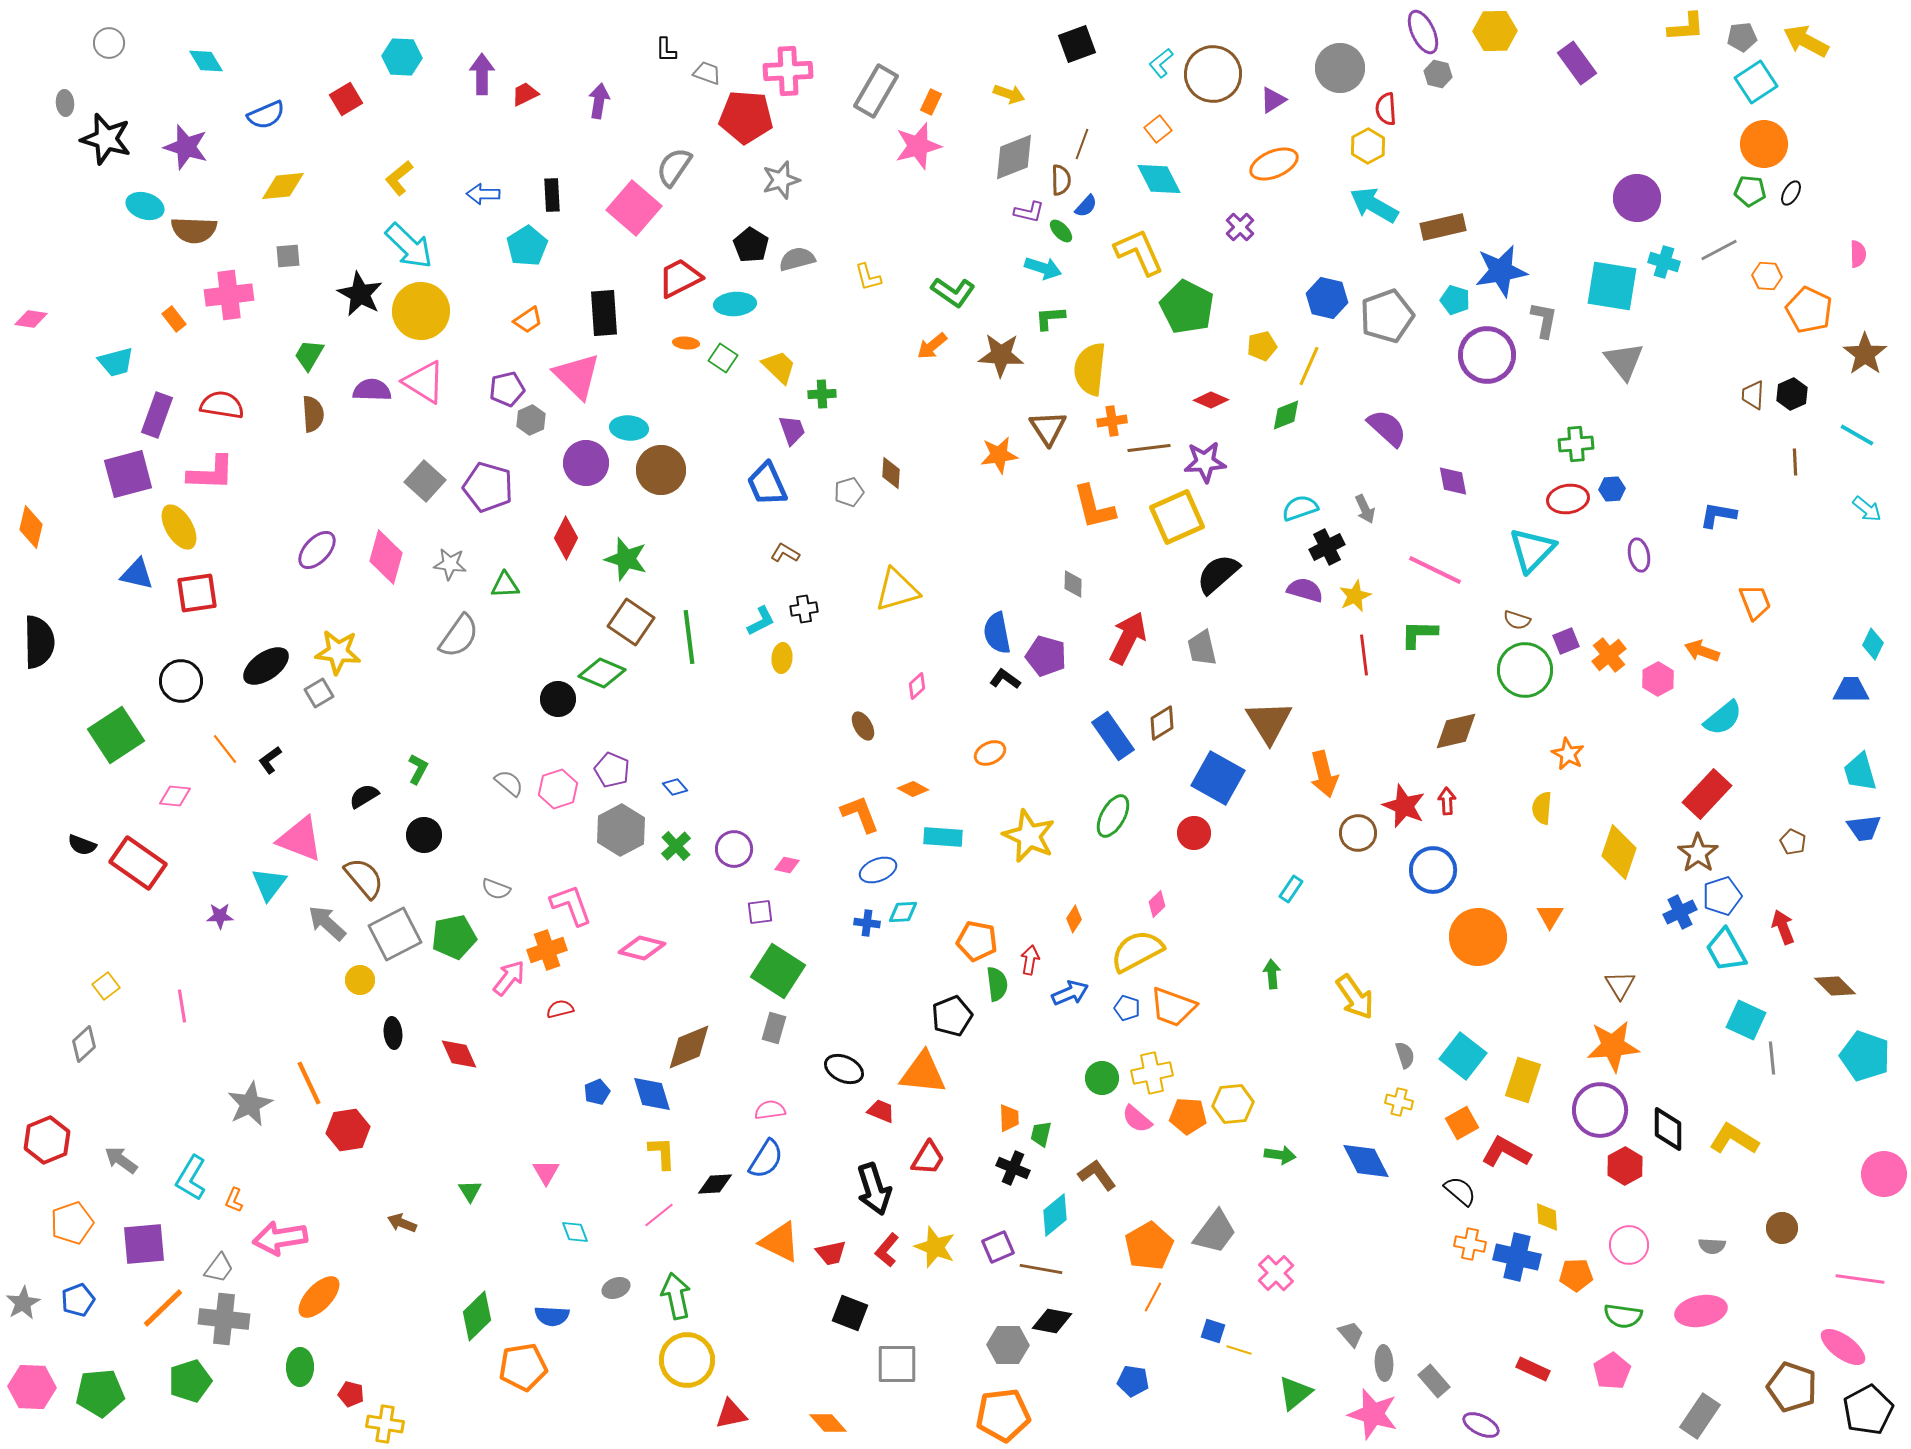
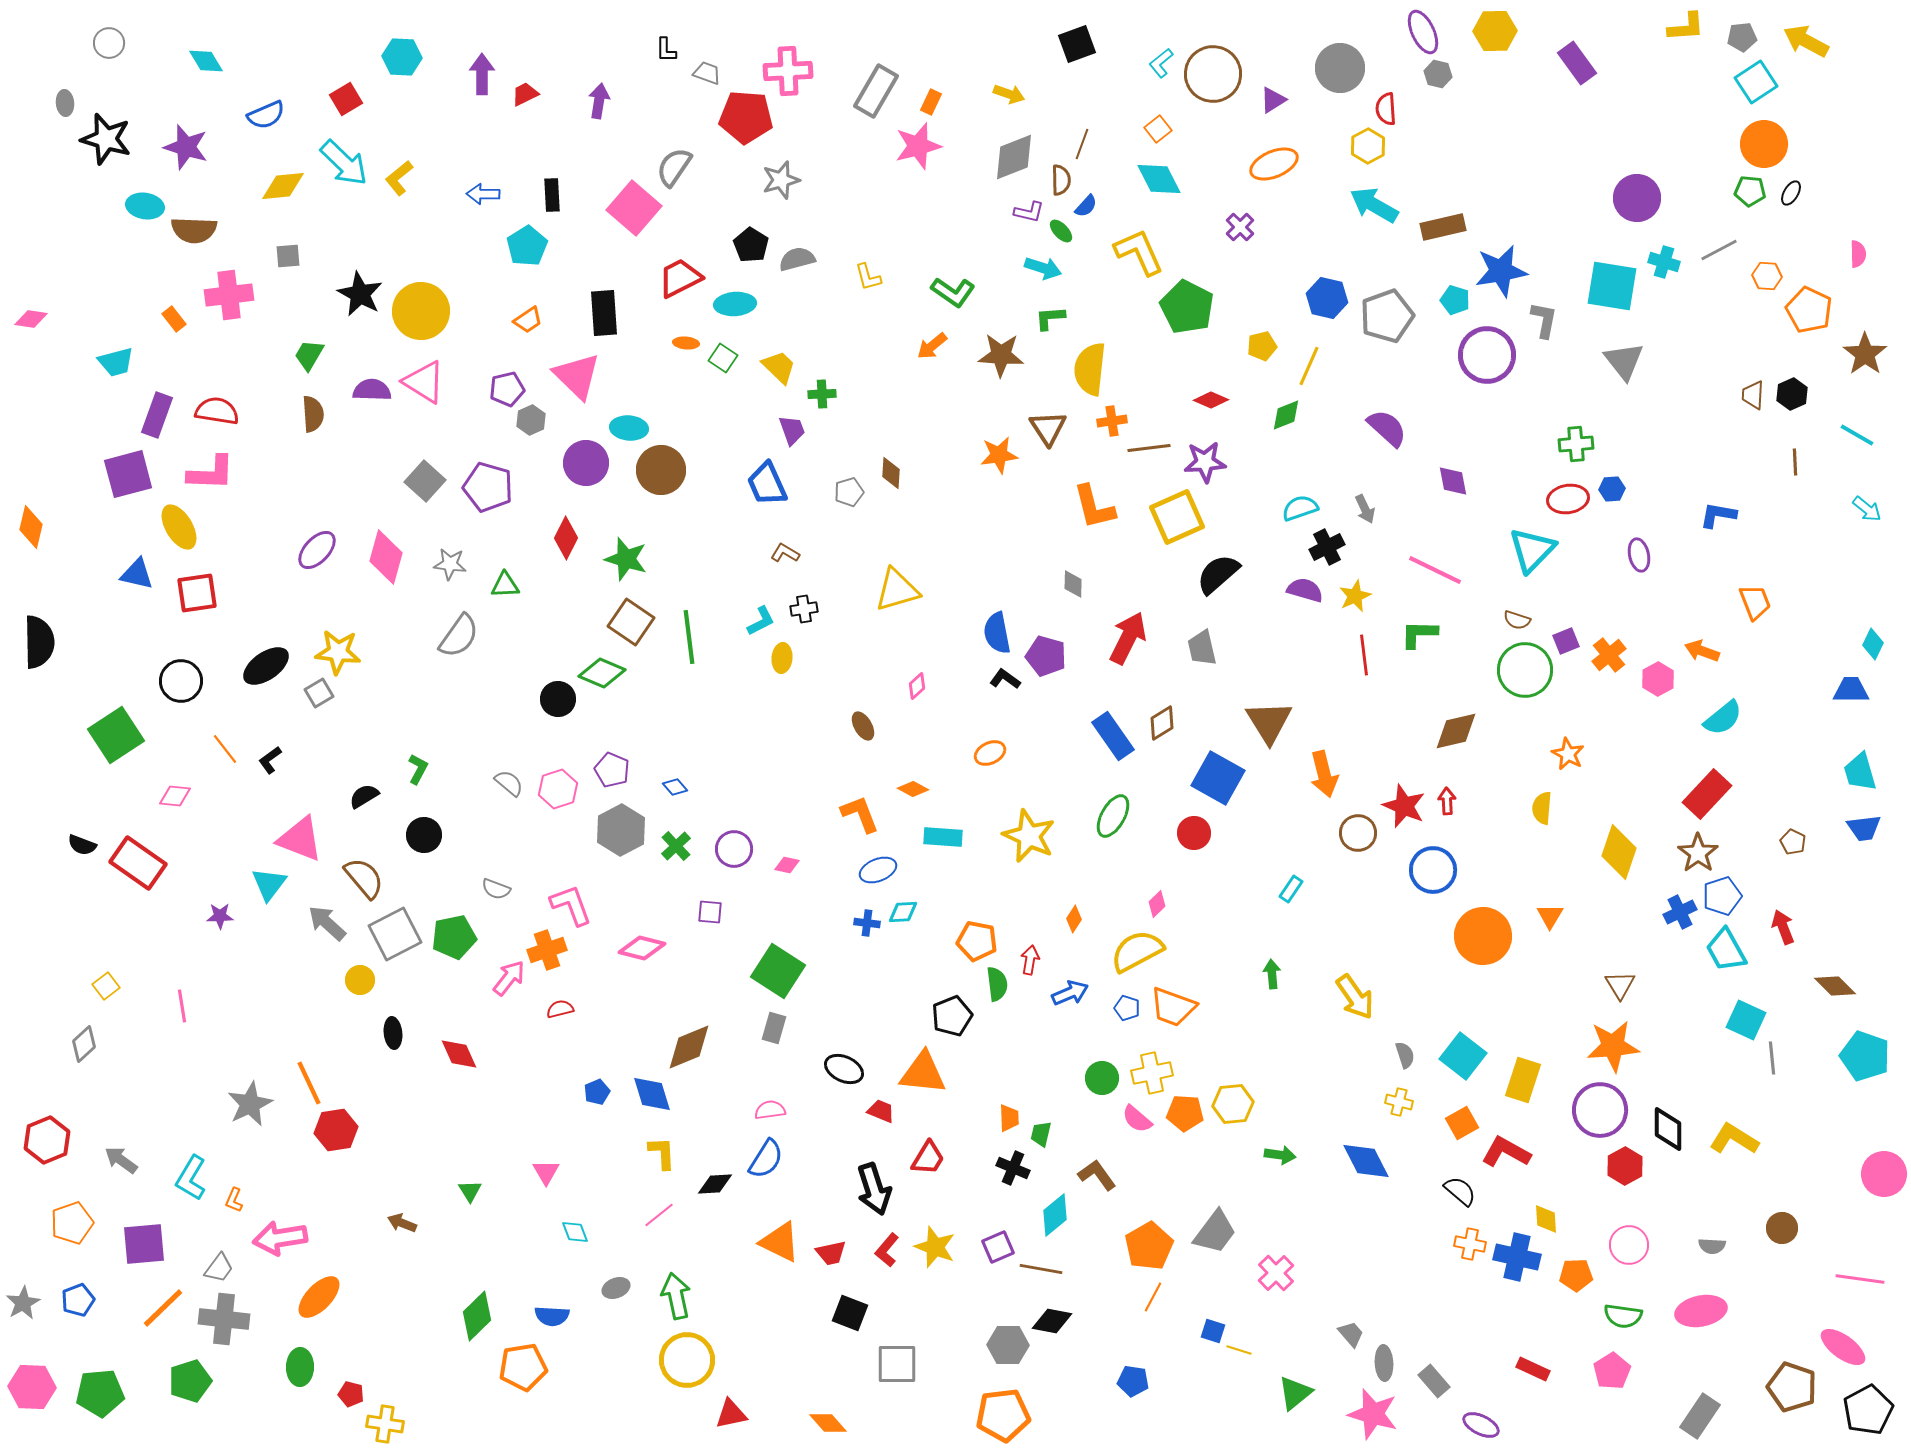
cyan ellipse at (145, 206): rotated 9 degrees counterclockwise
cyan arrow at (409, 246): moved 65 px left, 83 px up
red semicircle at (222, 405): moved 5 px left, 6 px down
purple square at (760, 912): moved 50 px left; rotated 12 degrees clockwise
orange circle at (1478, 937): moved 5 px right, 1 px up
orange pentagon at (1188, 1116): moved 3 px left, 3 px up
red hexagon at (348, 1130): moved 12 px left
yellow diamond at (1547, 1217): moved 1 px left, 2 px down
